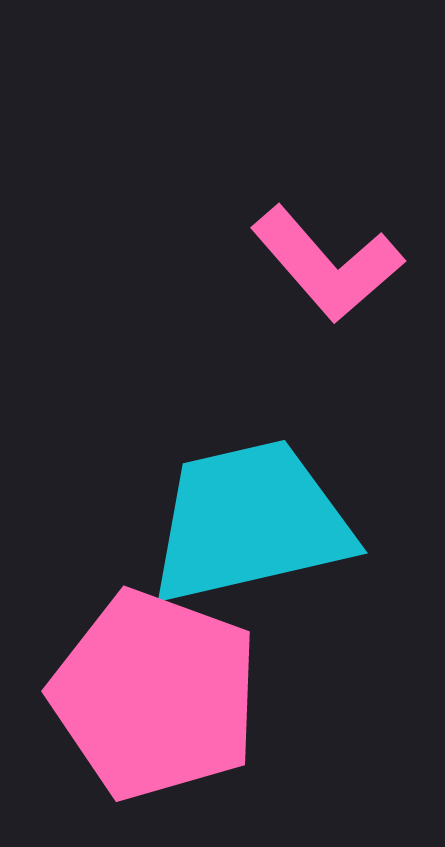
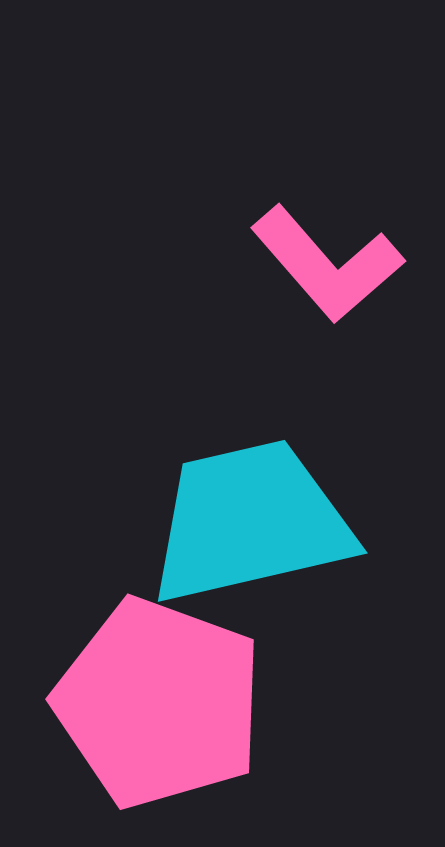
pink pentagon: moved 4 px right, 8 px down
